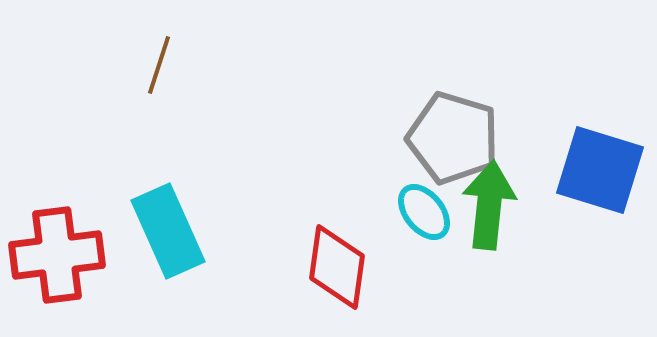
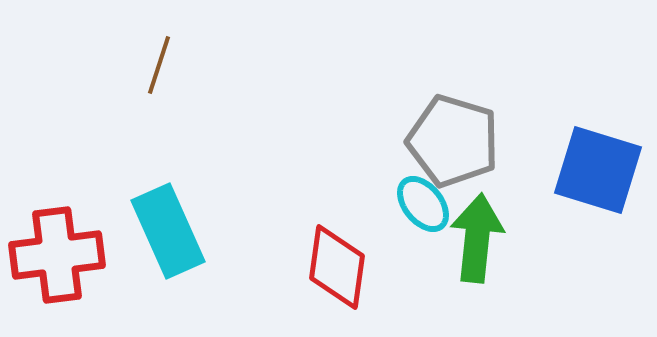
gray pentagon: moved 3 px down
blue square: moved 2 px left
green arrow: moved 12 px left, 33 px down
cyan ellipse: moved 1 px left, 8 px up
